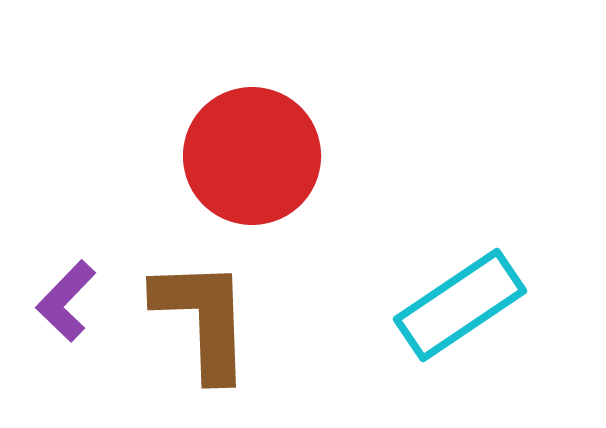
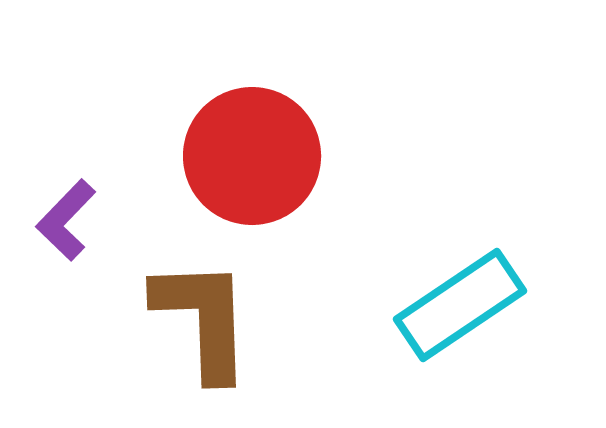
purple L-shape: moved 81 px up
